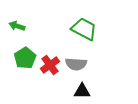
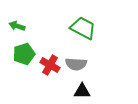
green trapezoid: moved 1 px left, 1 px up
green pentagon: moved 1 px left, 4 px up; rotated 15 degrees clockwise
red cross: rotated 24 degrees counterclockwise
